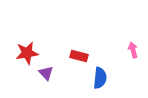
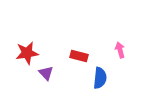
pink arrow: moved 13 px left
